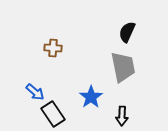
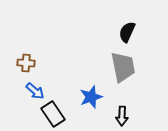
brown cross: moved 27 px left, 15 px down
blue arrow: moved 1 px up
blue star: rotated 15 degrees clockwise
